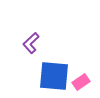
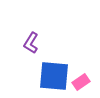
purple L-shape: rotated 15 degrees counterclockwise
